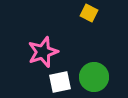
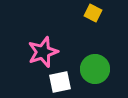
yellow square: moved 4 px right
green circle: moved 1 px right, 8 px up
